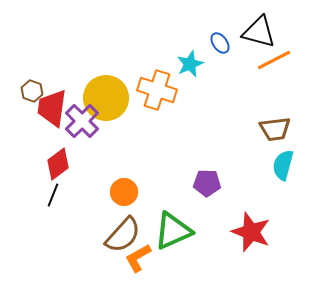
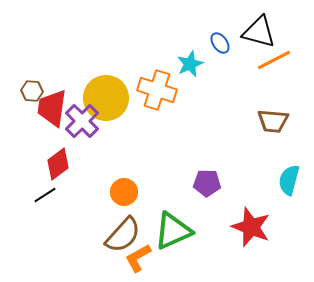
brown hexagon: rotated 15 degrees counterclockwise
brown trapezoid: moved 2 px left, 8 px up; rotated 12 degrees clockwise
cyan semicircle: moved 6 px right, 15 px down
black line: moved 8 px left; rotated 35 degrees clockwise
red star: moved 5 px up
